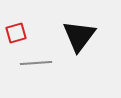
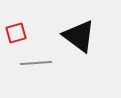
black triangle: rotated 30 degrees counterclockwise
